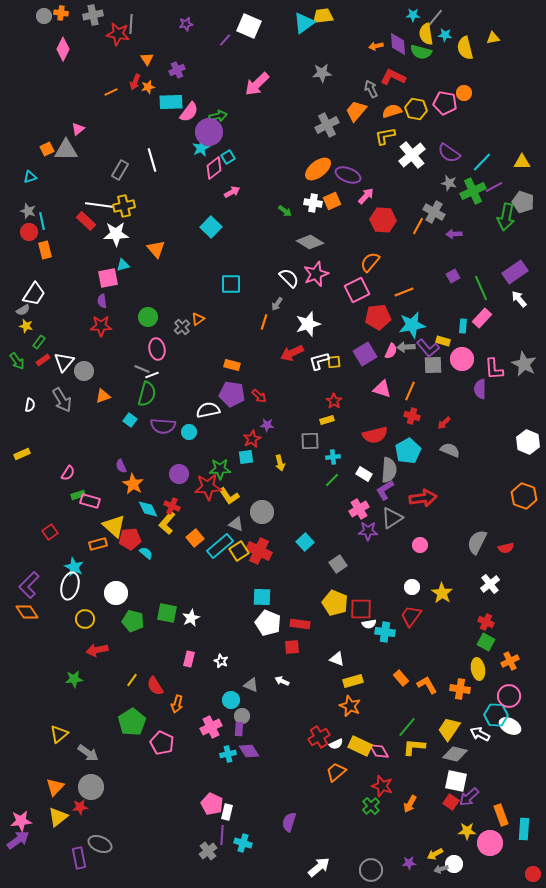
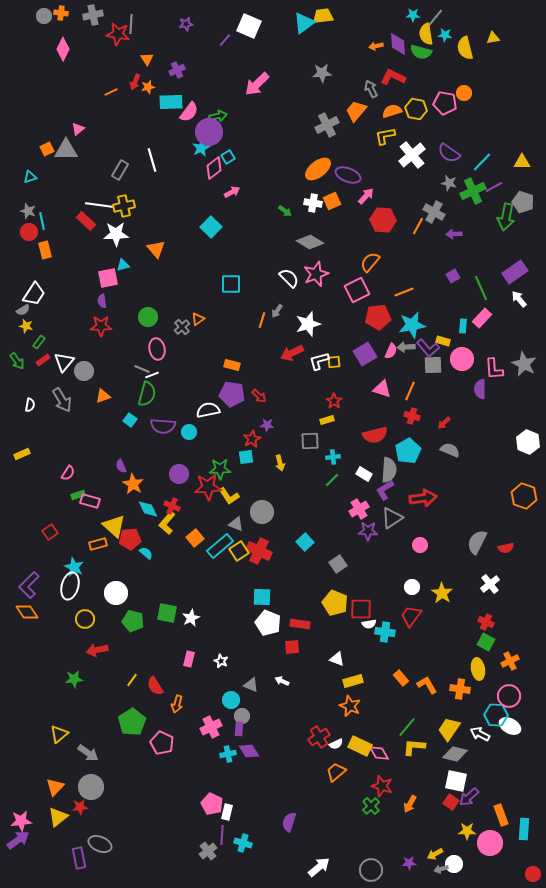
gray arrow at (277, 304): moved 7 px down
orange line at (264, 322): moved 2 px left, 2 px up
pink diamond at (379, 751): moved 2 px down
